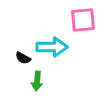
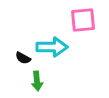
green arrow: rotated 12 degrees counterclockwise
